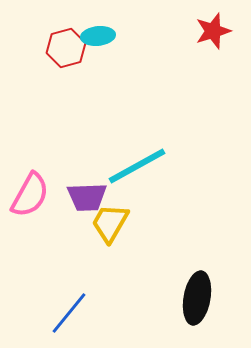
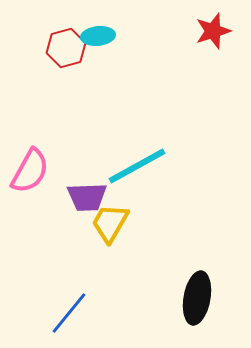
pink semicircle: moved 24 px up
